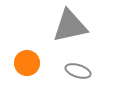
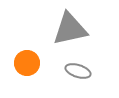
gray triangle: moved 3 px down
